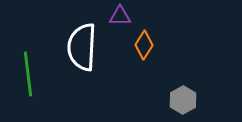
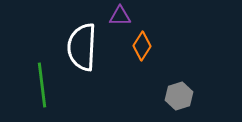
orange diamond: moved 2 px left, 1 px down
green line: moved 14 px right, 11 px down
gray hexagon: moved 4 px left, 4 px up; rotated 12 degrees clockwise
